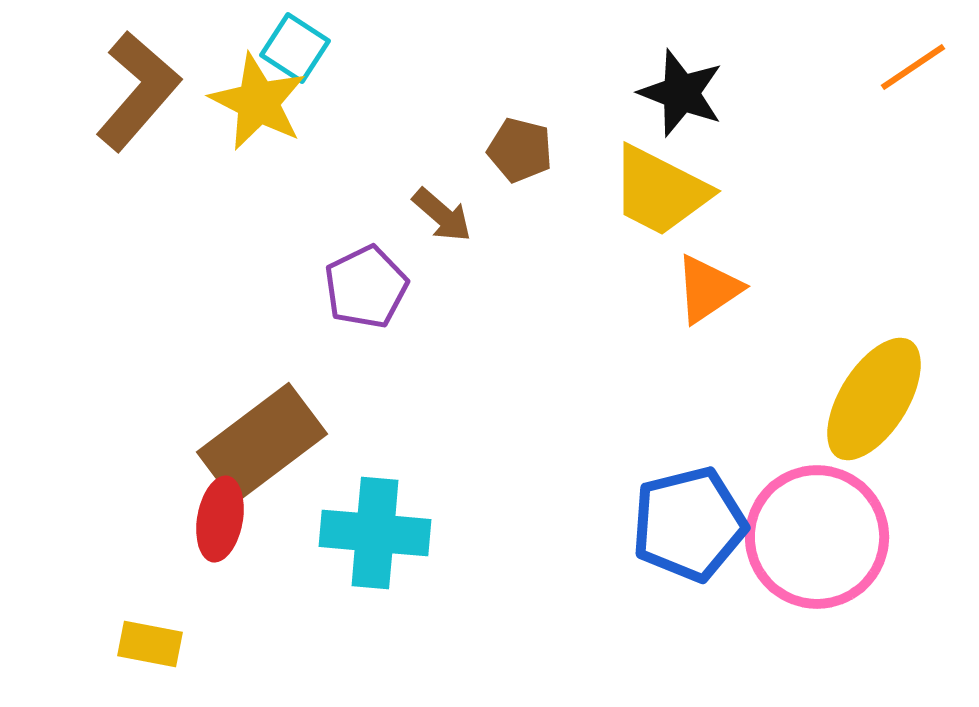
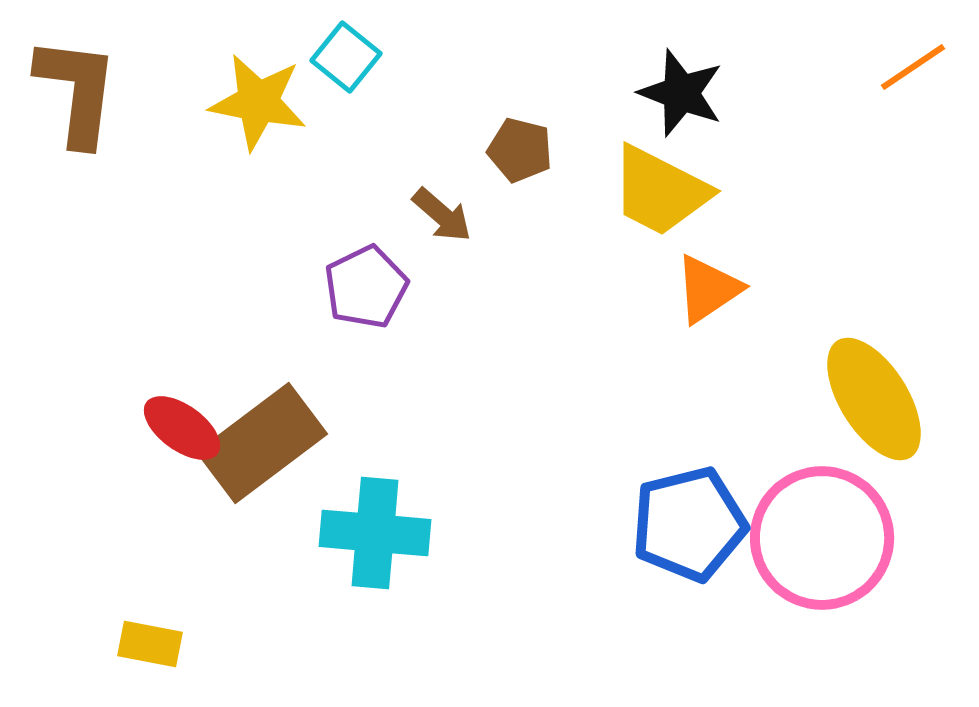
cyan square: moved 51 px right, 9 px down; rotated 6 degrees clockwise
brown L-shape: moved 61 px left; rotated 34 degrees counterclockwise
yellow star: rotated 16 degrees counterclockwise
yellow ellipse: rotated 64 degrees counterclockwise
red ellipse: moved 38 px left, 91 px up; rotated 64 degrees counterclockwise
pink circle: moved 5 px right, 1 px down
